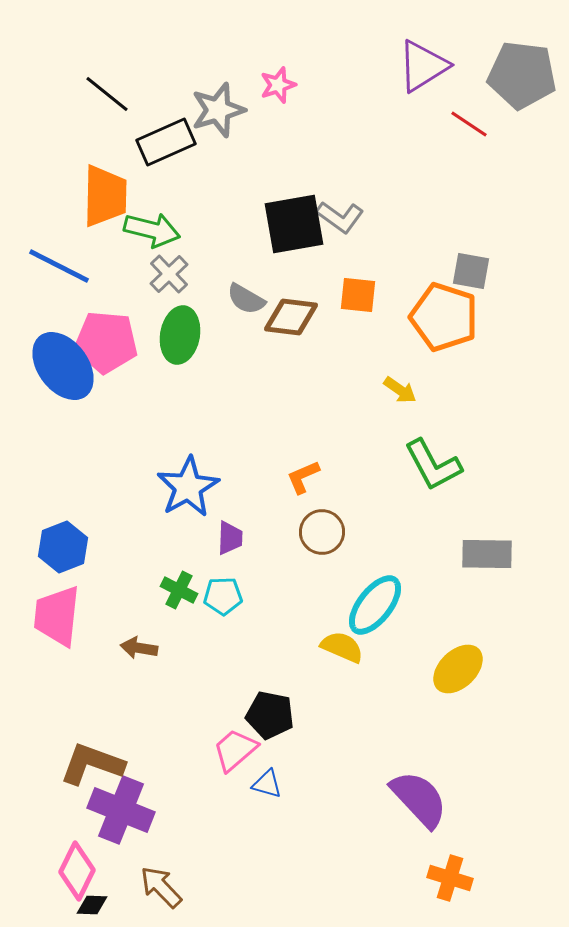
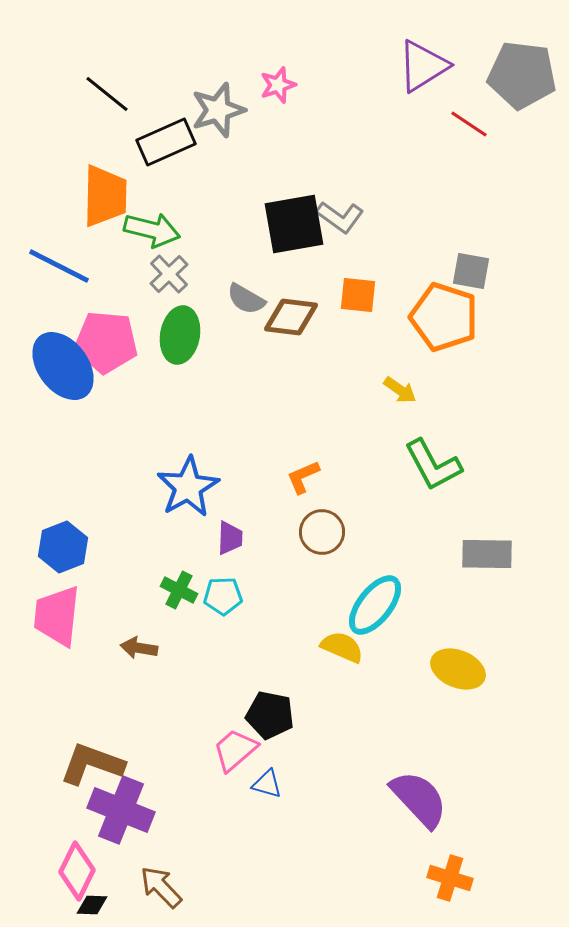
yellow ellipse at (458, 669): rotated 66 degrees clockwise
